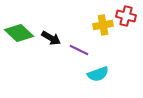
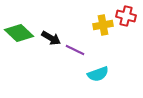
purple line: moved 4 px left
